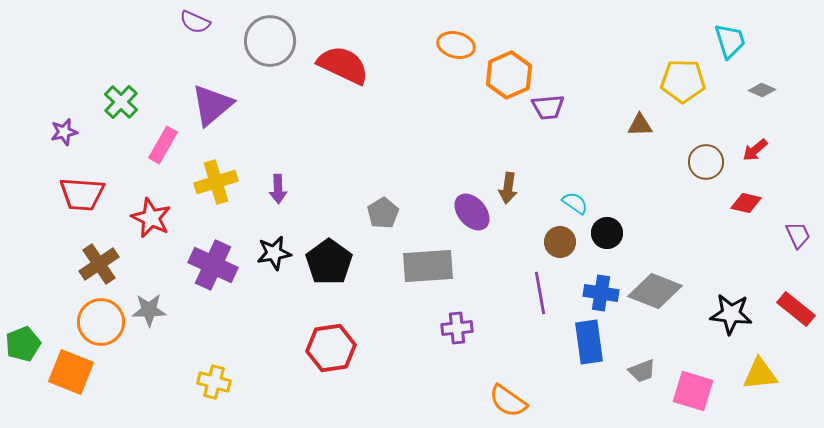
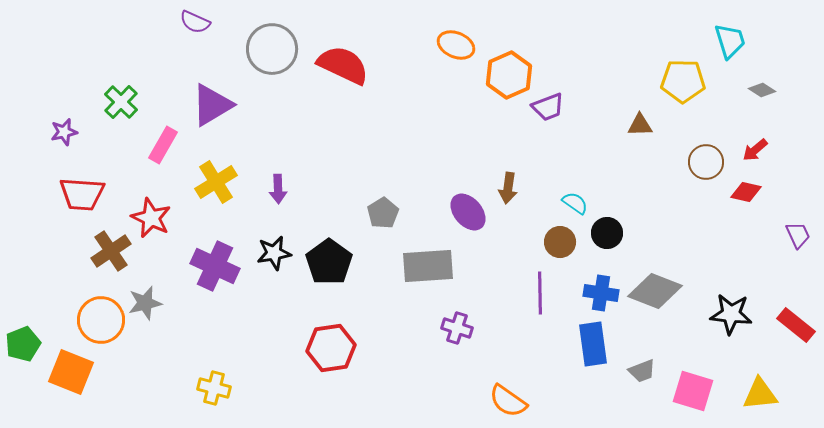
gray circle at (270, 41): moved 2 px right, 8 px down
orange ellipse at (456, 45): rotated 9 degrees clockwise
gray diamond at (762, 90): rotated 8 degrees clockwise
purple triangle at (212, 105): rotated 9 degrees clockwise
purple trapezoid at (548, 107): rotated 16 degrees counterclockwise
yellow cross at (216, 182): rotated 15 degrees counterclockwise
red diamond at (746, 203): moved 11 px up
purple ellipse at (472, 212): moved 4 px left
brown cross at (99, 264): moved 12 px right, 13 px up
purple cross at (213, 265): moved 2 px right, 1 px down
purple line at (540, 293): rotated 9 degrees clockwise
red rectangle at (796, 309): moved 16 px down
gray star at (149, 310): moved 4 px left, 7 px up; rotated 12 degrees counterclockwise
orange circle at (101, 322): moved 2 px up
purple cross at (457, 328): rotated 24 degrees clockwise
blue rectangle at (589, 342): moved 4 px right, 2 px down
yellow triangle at (760, 374): moved 20 px down
yellow cross at (214, 382): moved 6 px down
